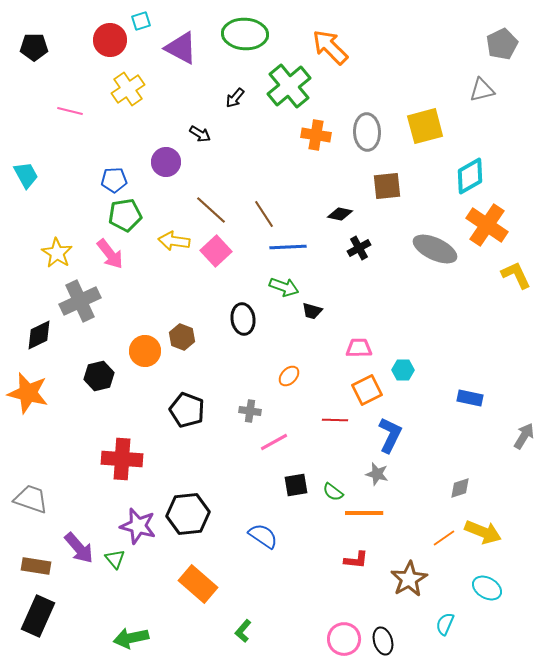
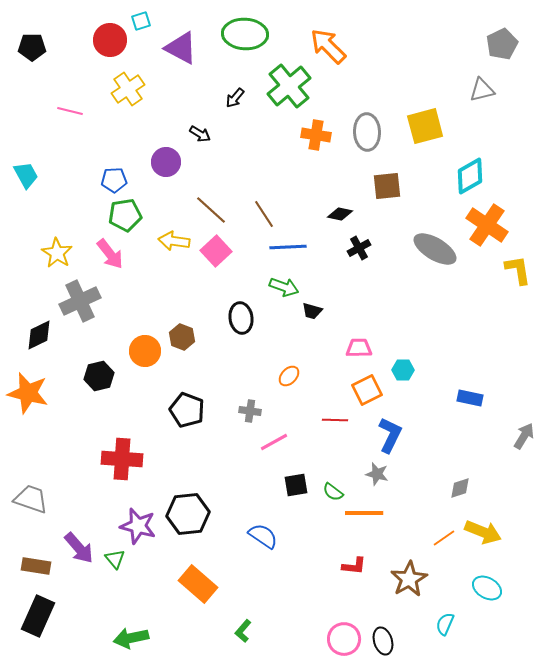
black pentagon at (34, 47): moved 2 px left
orange arrow at (330, 47): moved 2 px left, 1 px up
gray ellipse at (435, 249): rotated 6 degrees clockwise
yellow L-shape at (516, 275): moved 2 px right, 5 px up; rotated 16 degrees clockwise
black ellipse at (243, 319): moved 2 px left, 1 px up
red L-shape at (356, 560): moved 2 px left, 6 px down
